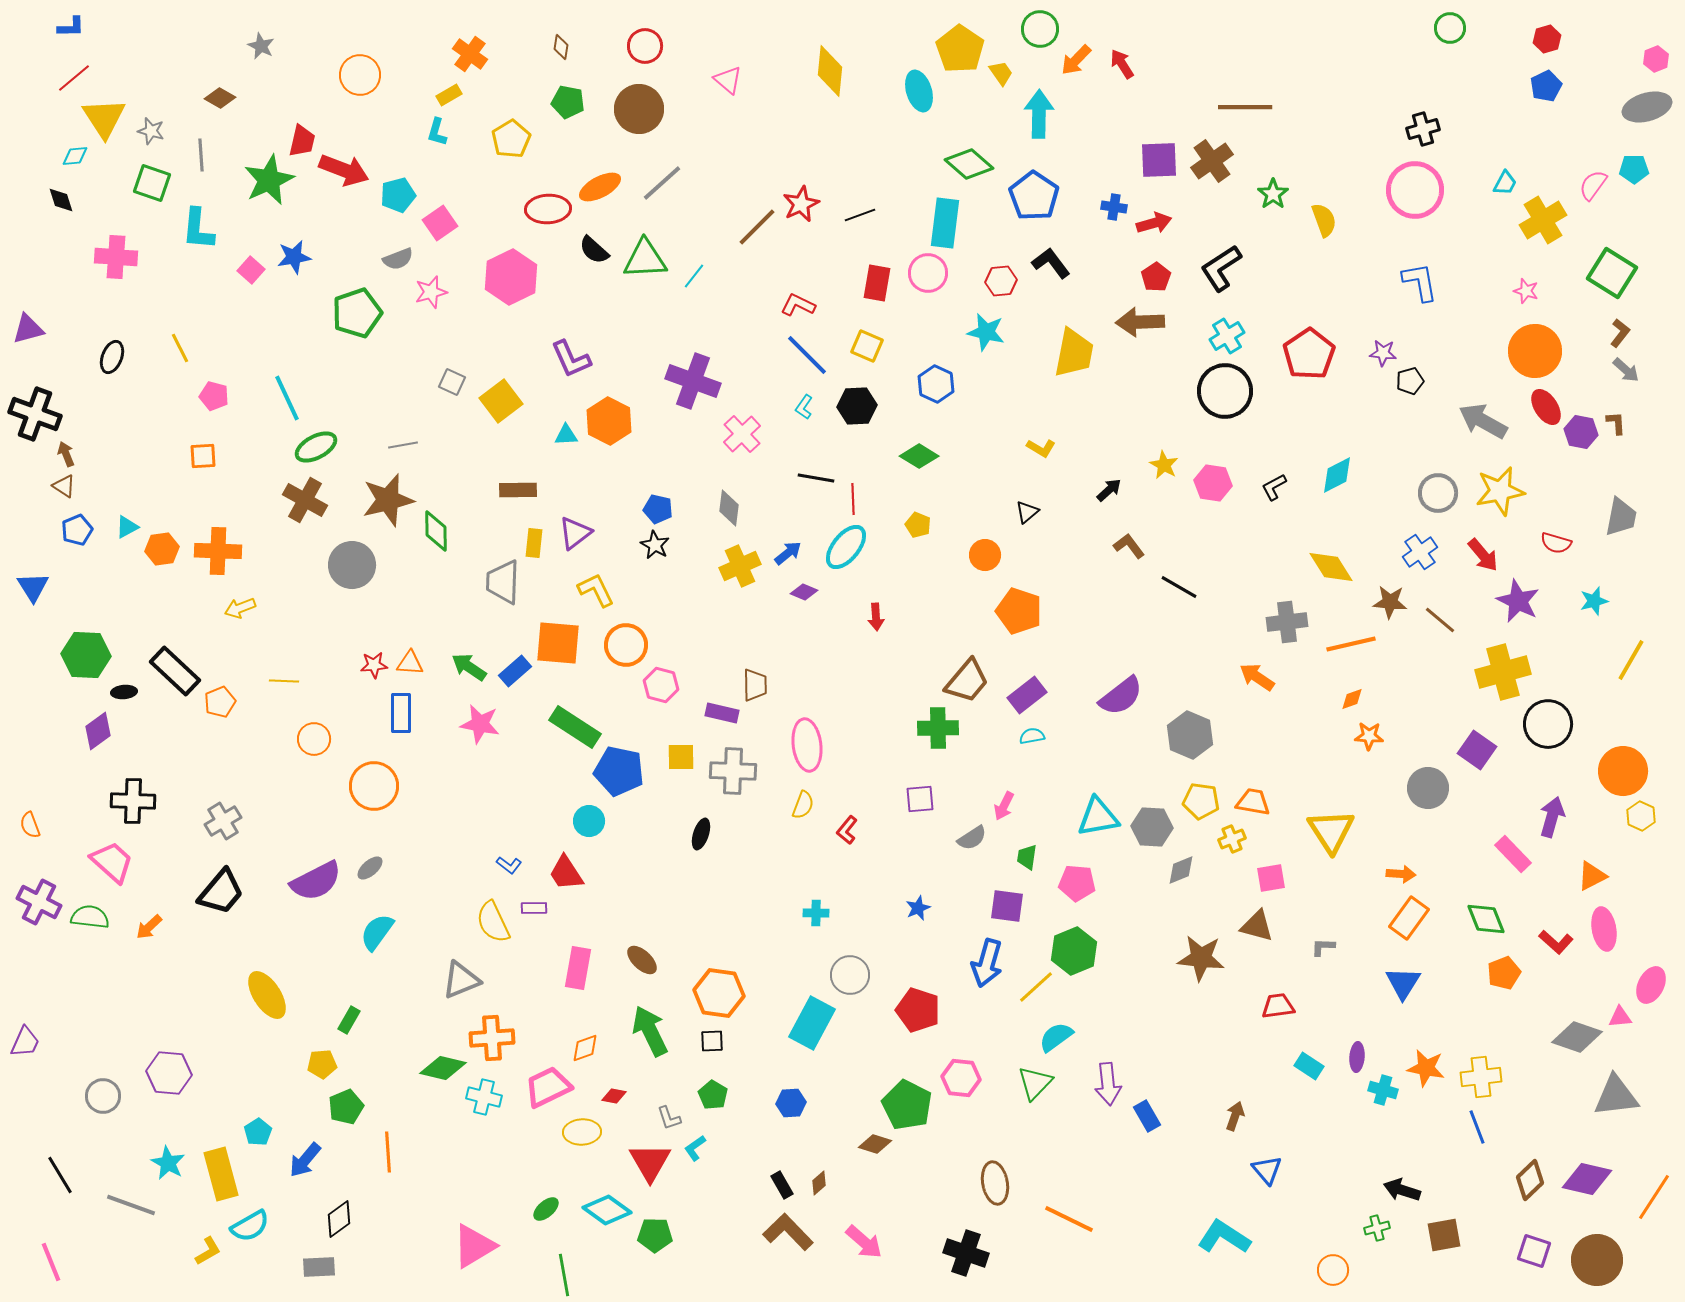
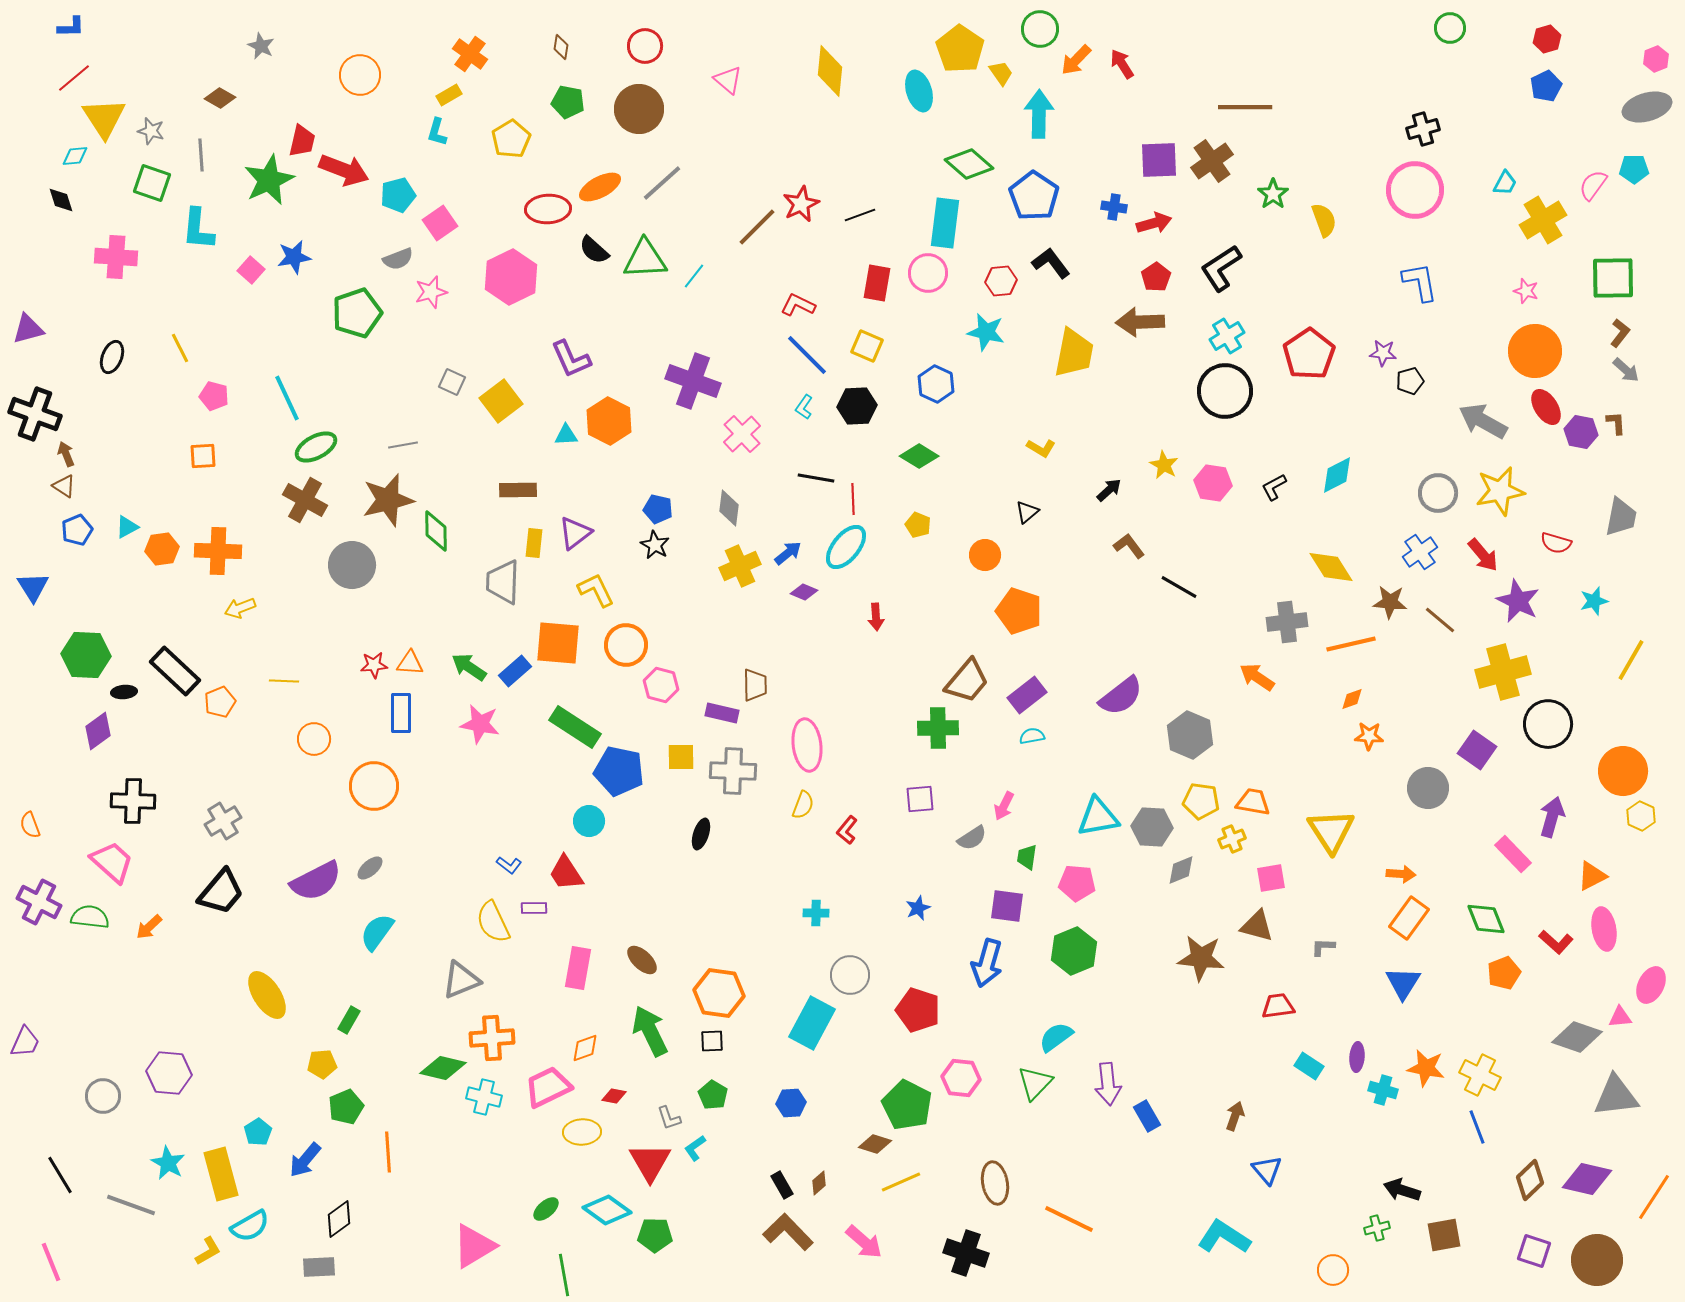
green square at (1612, 273): moved 1 px right, 5 px down; rotated 33 degrees counterclockwise
yellow line at (1036, 987): moved 135 px left, 195 px down; rotated 18 degrees clockwise
yellow cross at (1481, 1077): moved 1 px left, 2 px up; rotated 33 degrees clockwise
